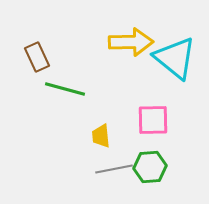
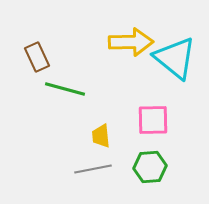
gray line: moved 21 px left
